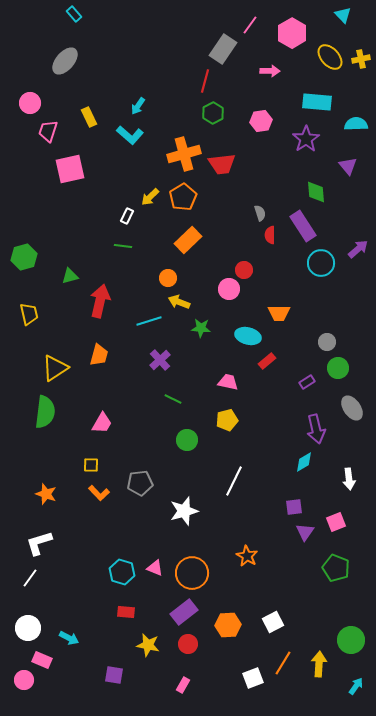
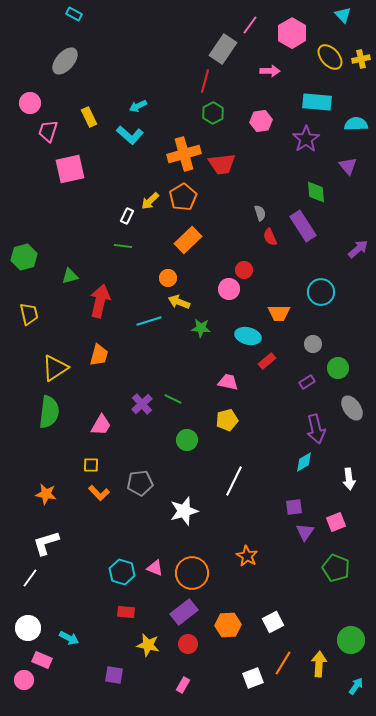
cyan rectangle at (74, 14): rotated 21 degrees counterclockwise
cyan arrow at (138, 106): rotated 30 degrees clockwise
yellow arrow at (150, 197): moved 4 px down
red semicircle at (270, 235): moved 2 px down; rotated 24 degrees counterclockwise
cyan circle at (321, 263): moved 29 px down
gray circle at (327, 342): moved 14 px left, 2 px down
purple cross at (160, 360): moved 18 px left, 44 px down
green semicircle at (45, 412): moved 4 px right
pink trapezoid at (102, 423): moved 1 px left, 2 px down
orange star at (46, 494): rotated 10 degrees counterclockwise
white L-shape at (39, 543): moved 7 px right
